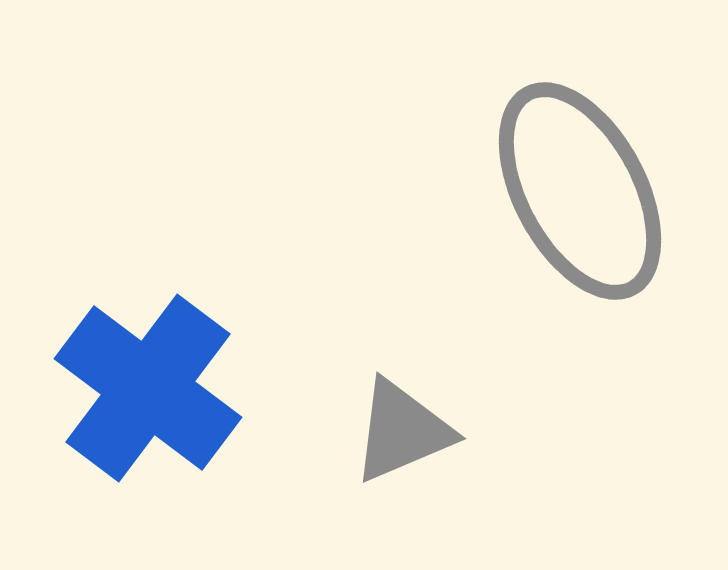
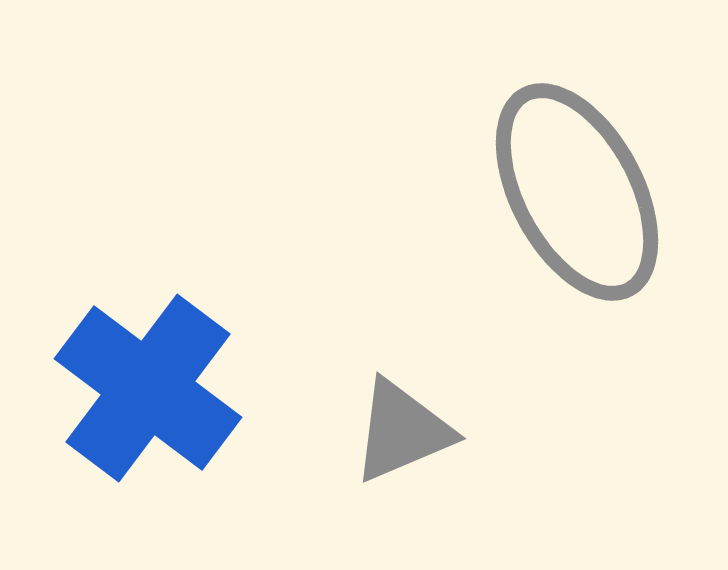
gray ellipse: moved 3 px left, 1 px down
